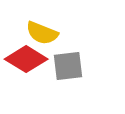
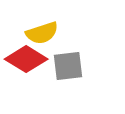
yellow semicircle: rotated 40 degrees counterclockwise
